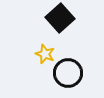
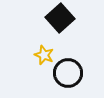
yellow star: moved 1 px left, 1 px down
